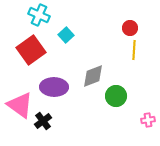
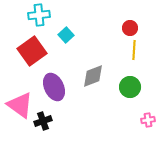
cyan cross: rotated 30 degrees counterclockwise
red square: moved 1 px right, 1 px down
purple ellipse: rotated 64 degrees clockwise
green circle: moved 14 px right, 9 px up
black cross: rotated 18 degrees clockwise
